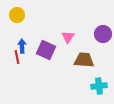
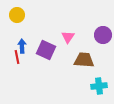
purple circle: moved 1 px down
